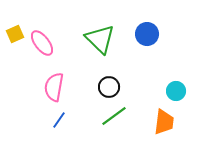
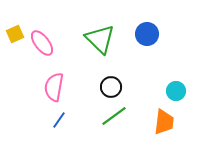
black circle: moved 2 px right
